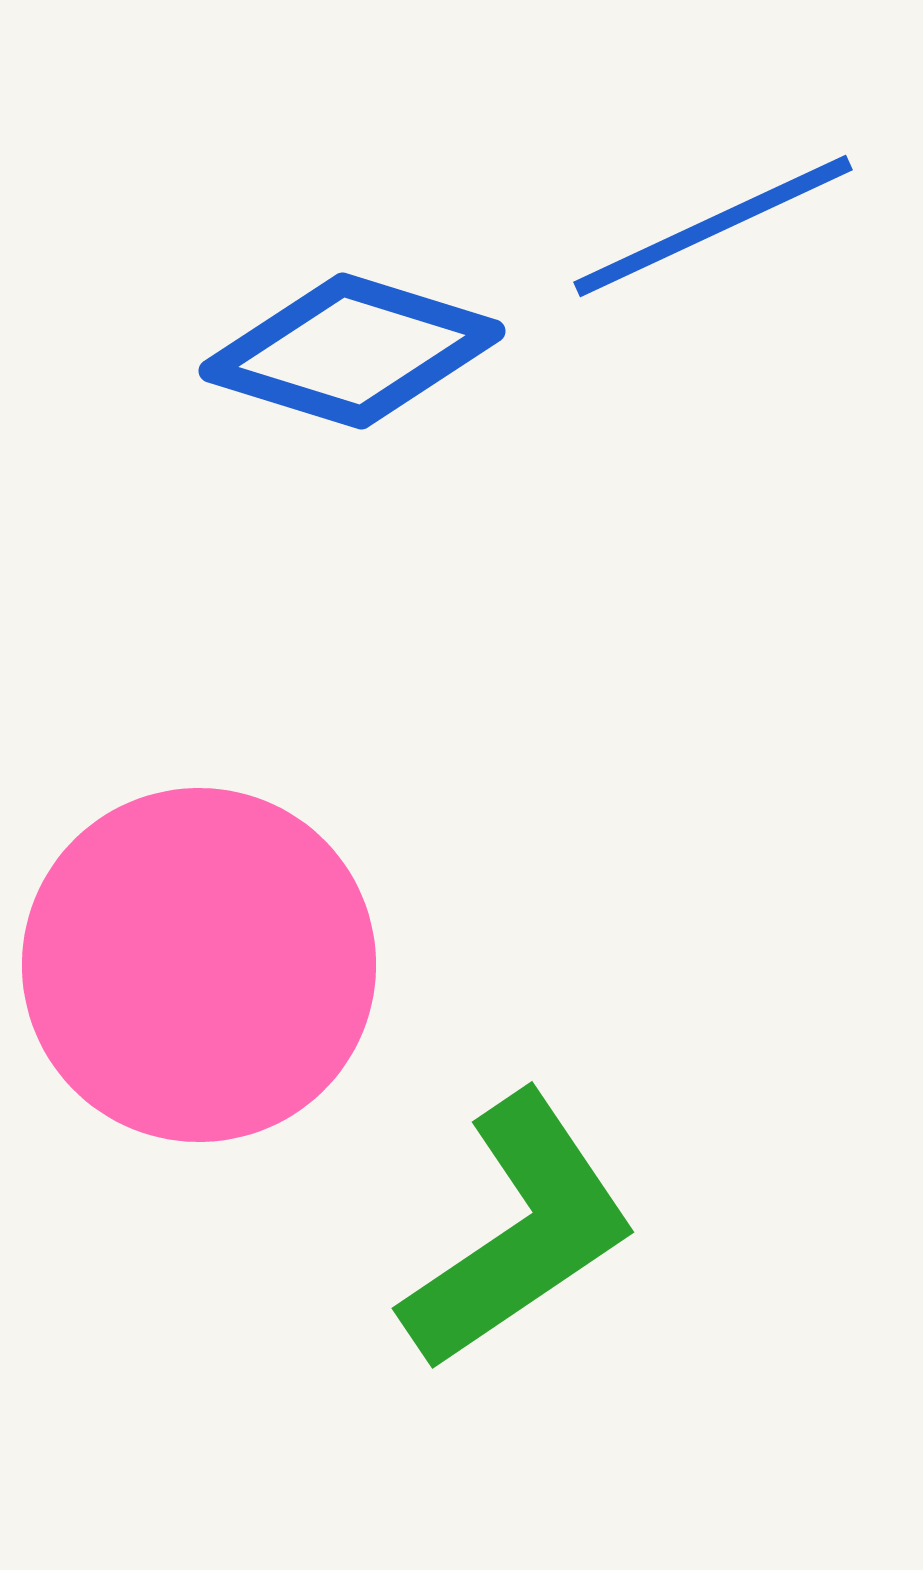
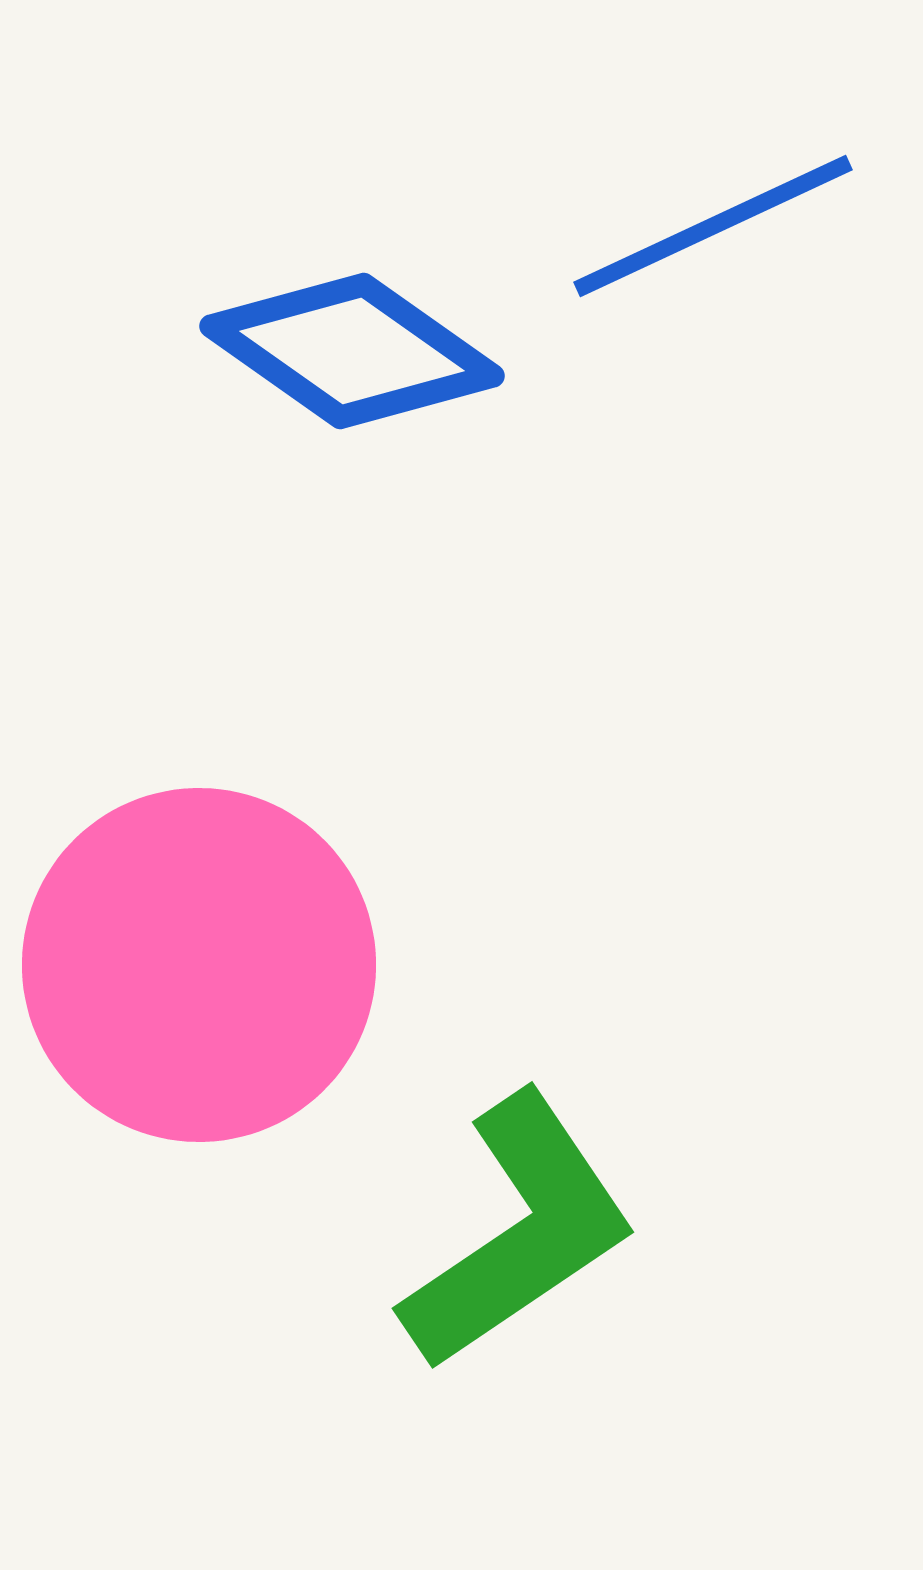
blue diamond: rotated 18 degrees clockwise
